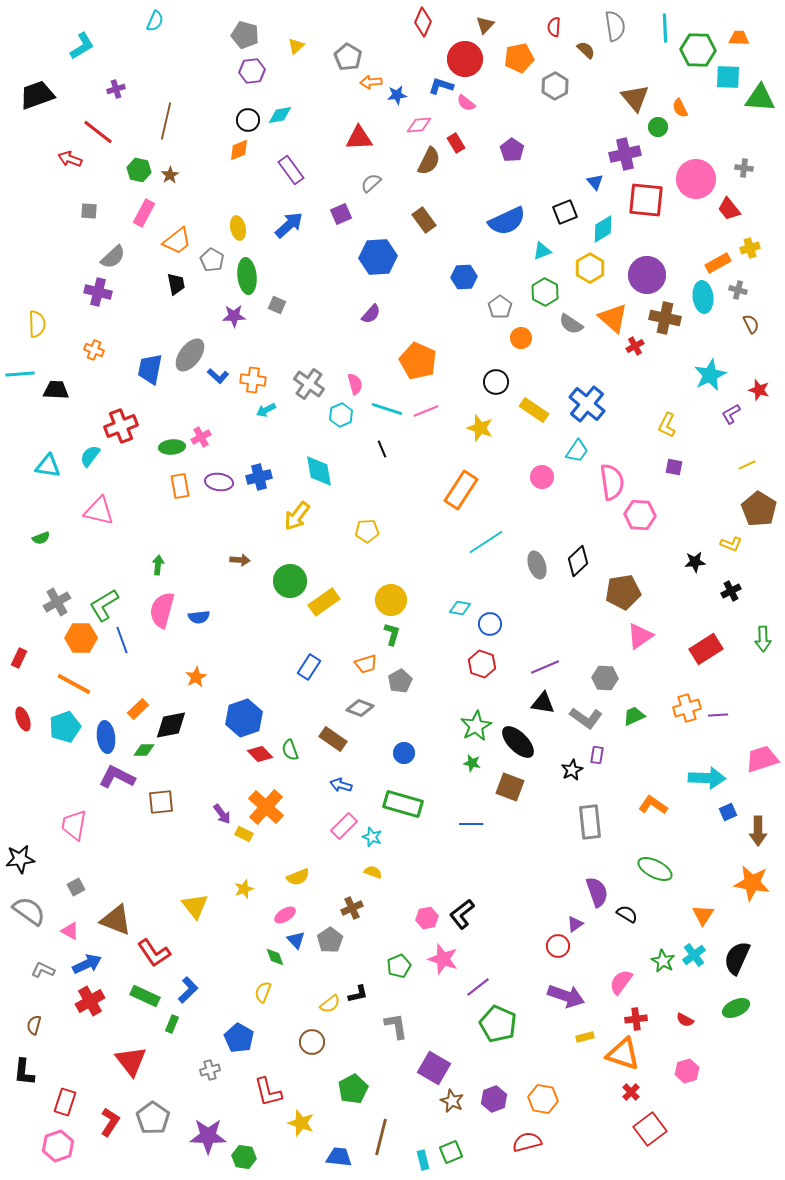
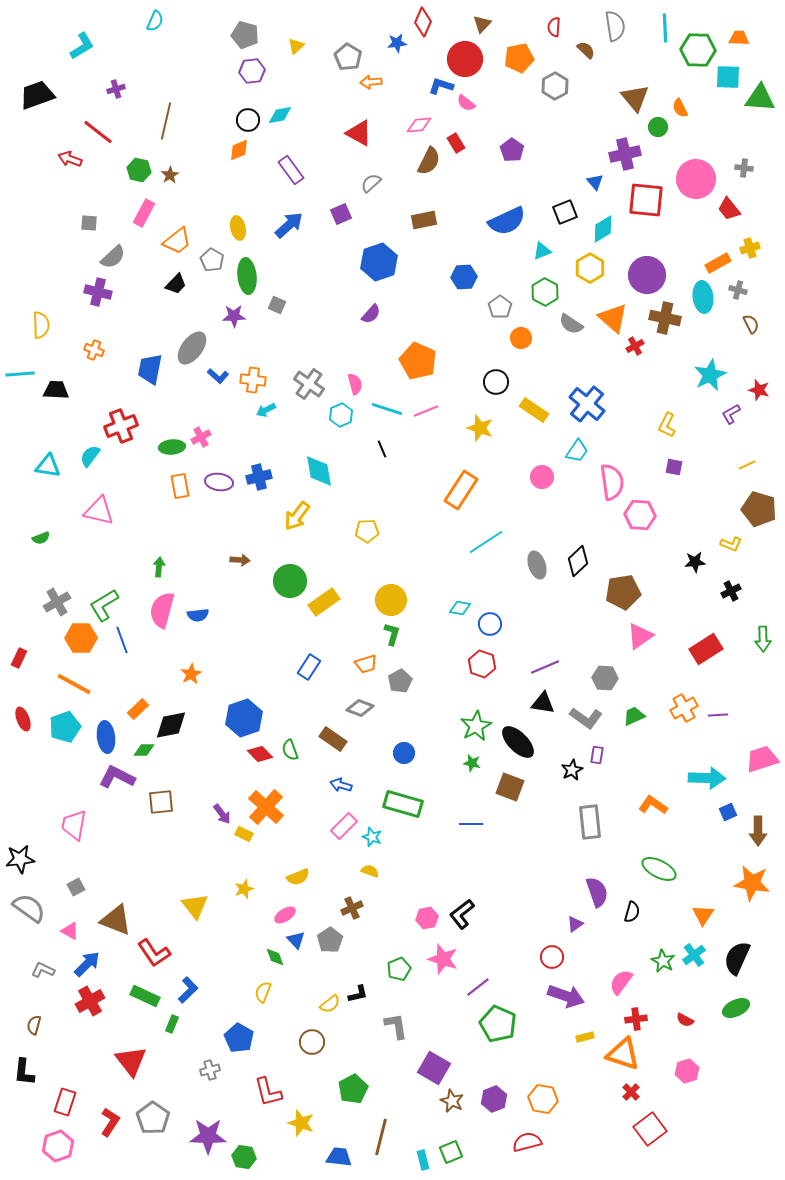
brown triangle at (485, 25): moved 3 px left, 1 px up
blue star at (397, 95): moved 52 px up
red triangle at (359, 138): moved 5 px up; rotated 32 degrees clockwise
gray square at (89, 211): moved 12 px down
brown rectangle at (424, 220): rotated 65 degrees counterclockwise
blue hexagon at (378, 257): moved 1 px right, 5 px down; rotated 15 degrees counterclockwise
black trapezoid at (176, 284): rotated 55 degrees clockwise
yellow semicircle at (37, 324): moved 4 px right, 1 px down
gray ellipse at (190, 355): moved 2 px right, 7 px up
brown pentagon at (759, 509): rotated 16 degrees counterclockwise
green arrow at (158, 565): moved 1 px right, 2 px down
blue semicircle at (199, 617): moved 1 px left, 2 px up
orange star at (196, 677): moved 5 px left, 3 px up
orange cross at (687, 708): moved 3 px left; rotated 12 degrees counterclockwise
green ellipse at (655, 869): moved 4 px right
yellow semicircle at (373, 872): moved 3 px left, 1 px up
gray semicircle at (29, 911): moved 3 px up
black semicircle at (627, 914): moved 5 px right, 2 px up; rotated 75 degrees clockwise
red circle at (558, 946): moved 6 px left, 11 px down
blue arrow at (87, 964): rotated 20 degrees counterclockwise
green pentagon at (399, 966): moved 3 px down
